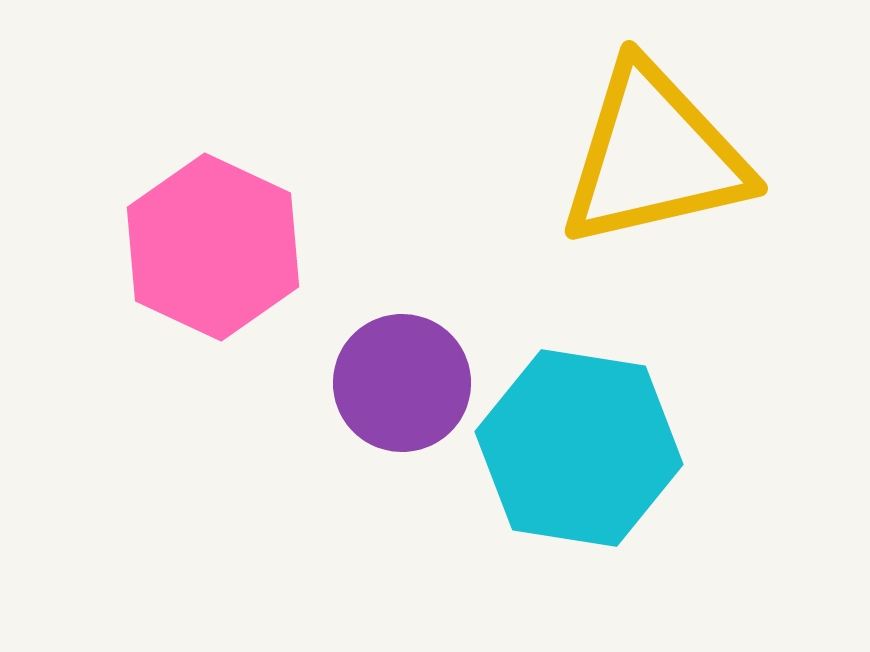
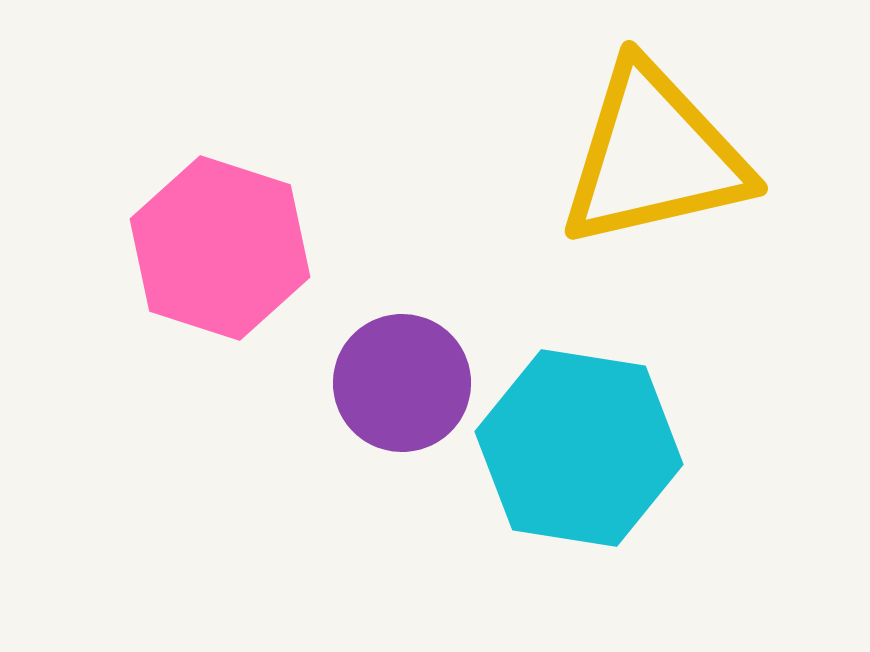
pink hexagon: moved 7 px right, 1 px down; rotated 7 degrees counterclockwise
